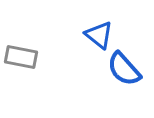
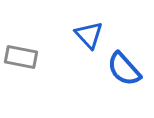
blue triangle: moved 10 px left; rotated 8 degrees clockwise
